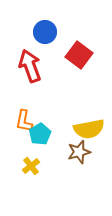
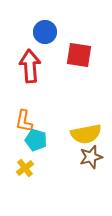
red square: rotated 28 degrees counterclockwise
red arrow: rotated 16 degrees clockwise
yellow semicircle: moved 3 px left, 5 px down
cyan pentagon: moved 4 px left, 6 px down; rotated 25 degrees counterclockwise
brown star: moved 12 px right, 5 px down
yellow cross: moved 6 px left, 2 px down
